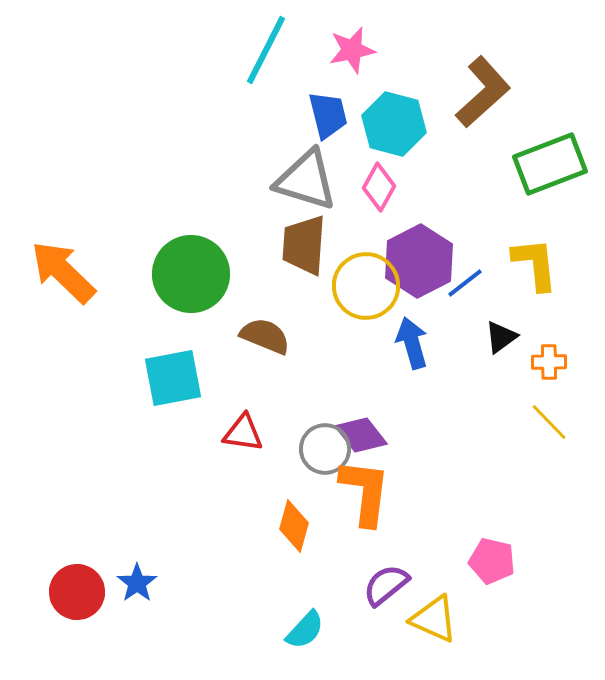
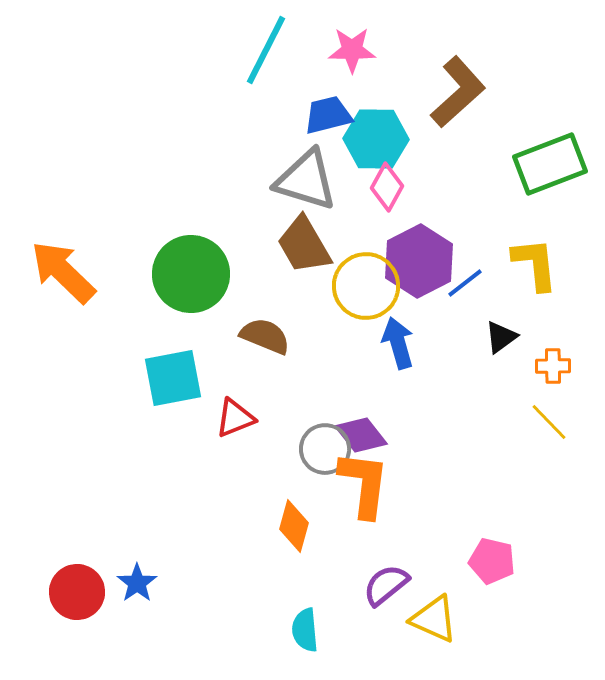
pink star: rotated 12 degrees clockwise
brown L-shape: moved 25 px left
blue trapezoid: rotated 90 degrees counterclockwise
cyan hexagon: moved 18 px left, 15 px down; rotated 14 degrees counterclockwise
pink diamond: moved 8 px right
brown trapezoid: rotated 34 degrees counterclockwise
blue arrow: moved 14 px left
orange cross: moved 4 px right, 4 px down
red triangle: moved 8 px left, 15 px up; rotated 30 degrees counterclockwise
orange L-shape: moved 1 px left, 8 px up
cyan semicircle: rotated 132 degrees clockwise
